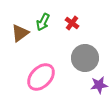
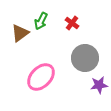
green arrow: moved 2 px left, 1 px up
